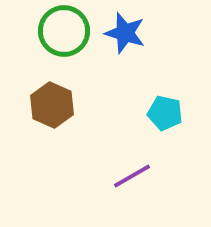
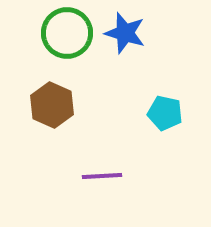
green circle: moved 3 px right, 2 px down
purple line: moved 30 px left; rotated 27 degrees clockwise
